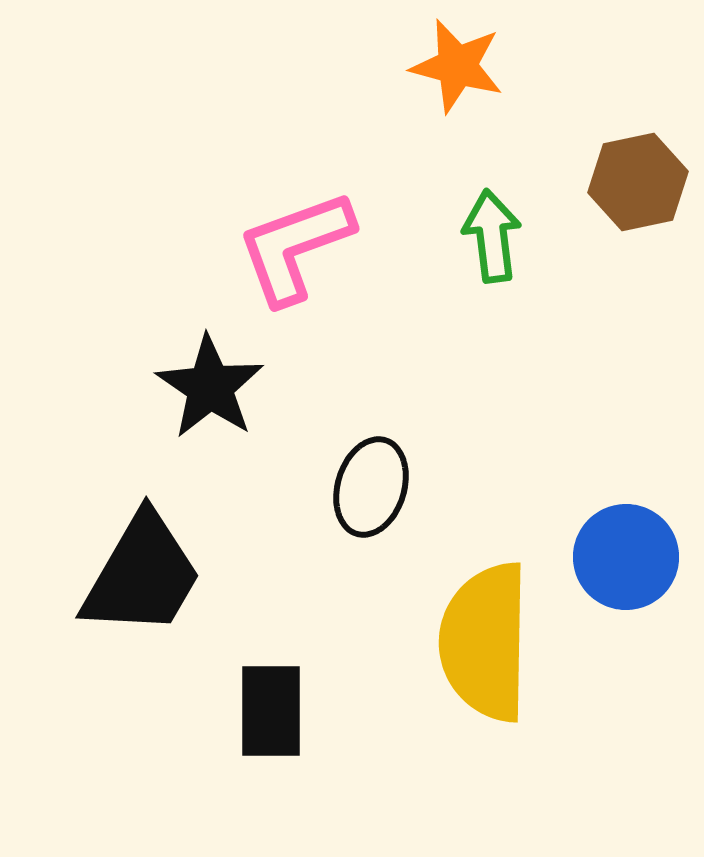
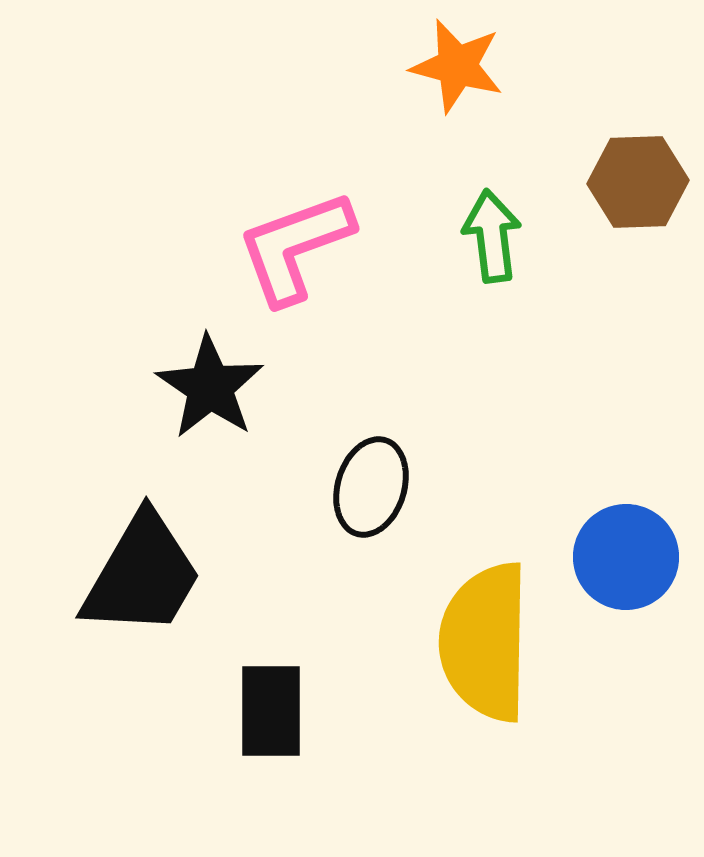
brown hexagon: rotated 10 degrees clockwise
